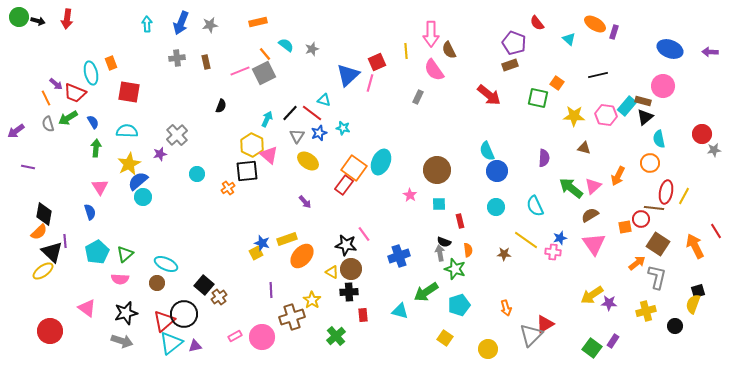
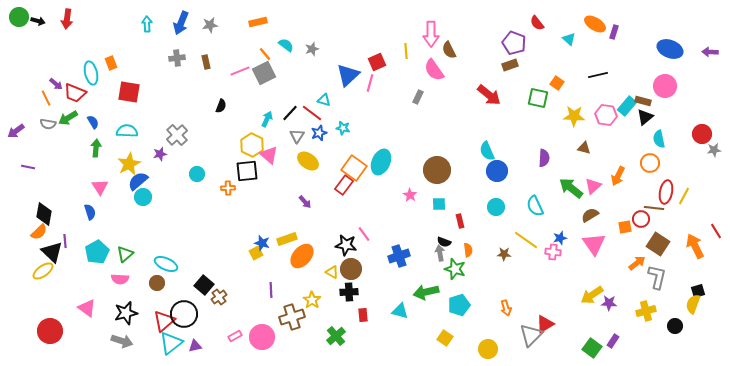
pink circle at (663, 86): moved 2 px right
gray semicircle at (48, 124): rotated 63 degrees counterclockwise
orange cross at (228, 188): rotated 32 degrees clockwise
green arrow at (426, 292): rotated 20 degrees clockwise
